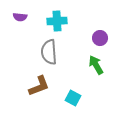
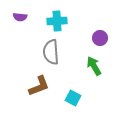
gray semicircle: moved 2 px right
green arrow: moved 2 px left, 1 px down
